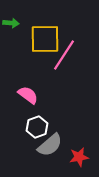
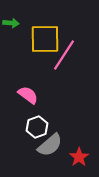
red star: rotated 24 degrees counterclockwise
